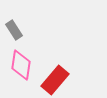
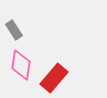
red rectangle: moved 1 px left, 2 px up
